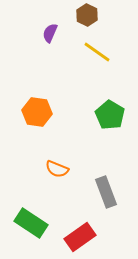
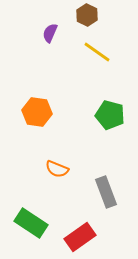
green pentagon: rotated 16 degrees counterclockwise
